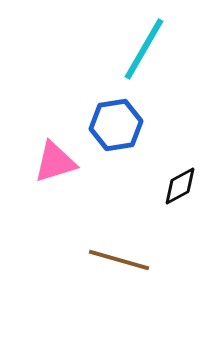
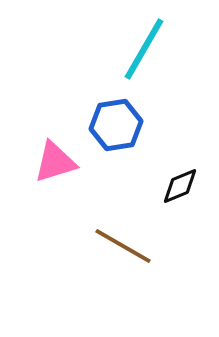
black diamond: rotated 6 degrees clockwise
brown line: moved 4 px right, 14 px up; rotated 14 degrees clockwise
